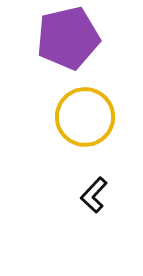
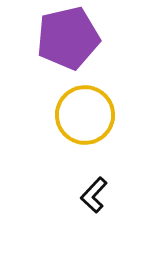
yellow circle: moved 2 px up
